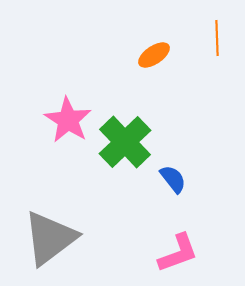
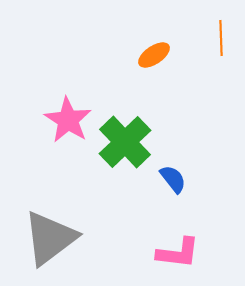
orange line: moved 4 px right
pink L-shape: rotated 27 degrees clockwise
